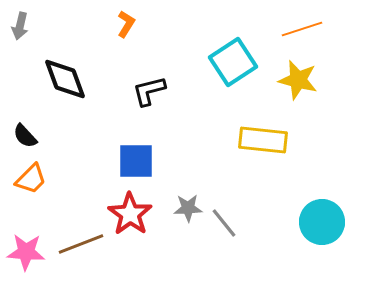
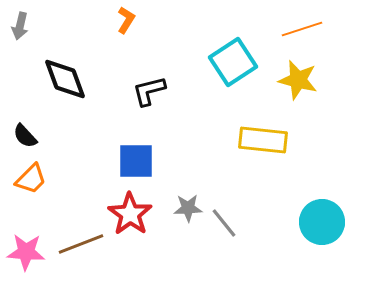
orange L-shape: moved 4 px up
